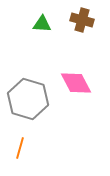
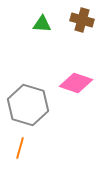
pink diamond: rotated 44 degrees counterclockwise
gray hexagon: moved 6 px down
